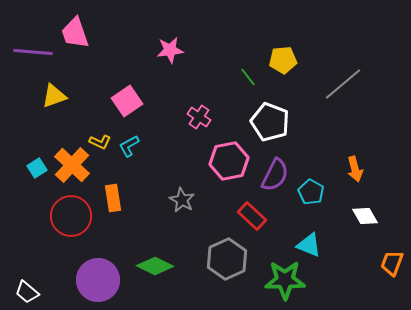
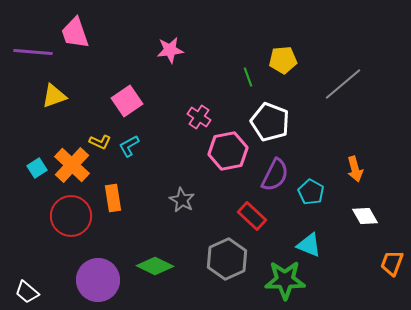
green line: rotated 18 degrees clockwise
pink hexagon: moved 1 px left, 10 px up
